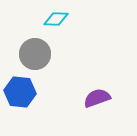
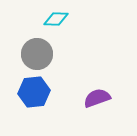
gray circle: moved 2 px right
blue hexagon: moved 14 px right; rotated 12 degrees counterclockwise
